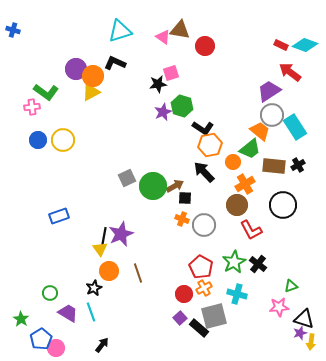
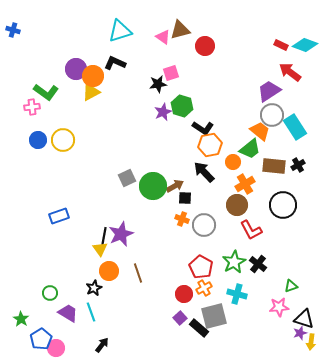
brown triangle at (180, 30): rotated 25 degrees counterclockwise
